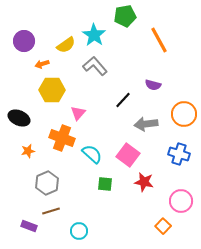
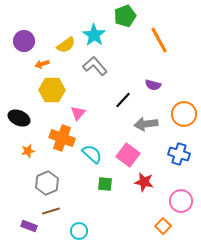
green pentagon: rotated 10 degrees counterclockwise
